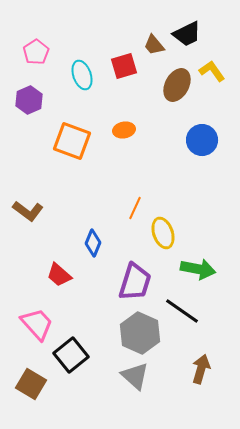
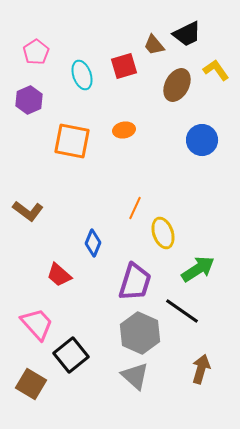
yellow L-shape: moved 4 px right, 1 px up
orange square: rotated 9 degrees counterclockwise
green arrow: rotated 44 degrees counterclockwise
